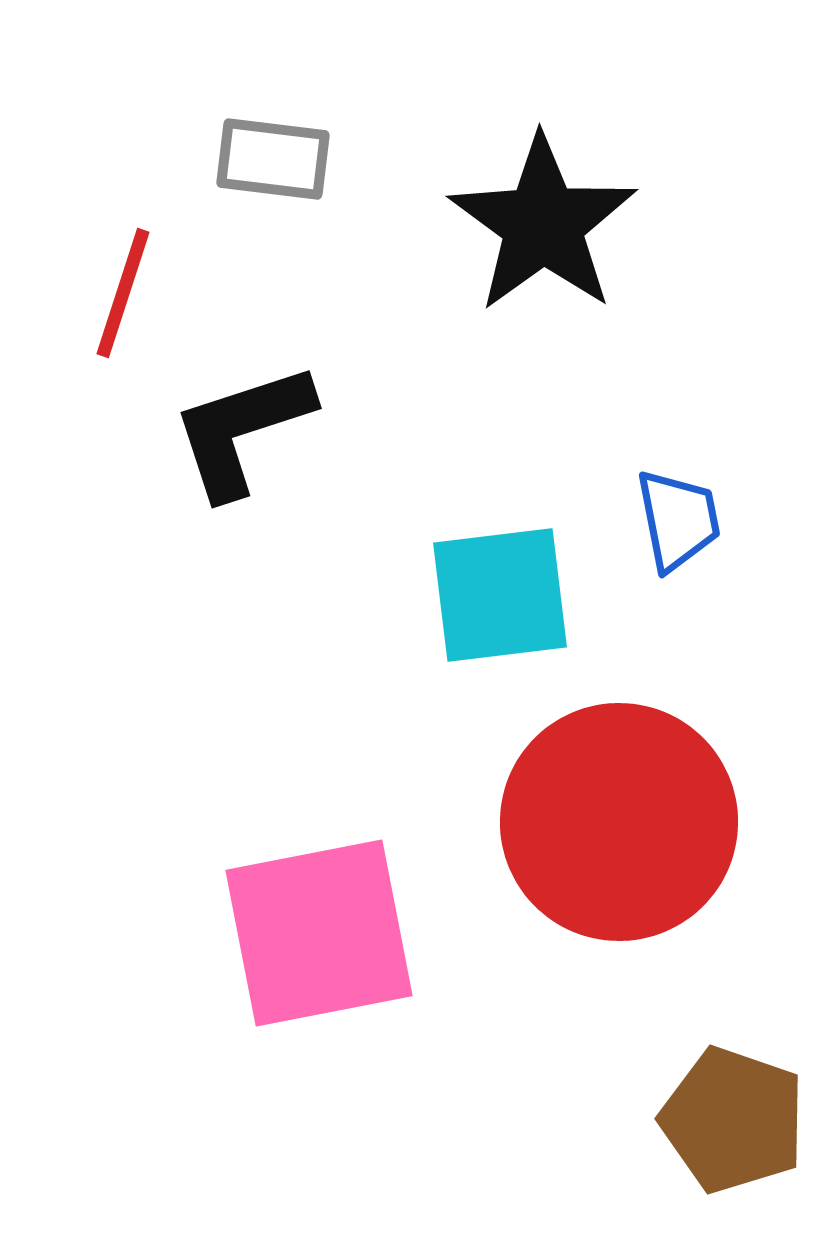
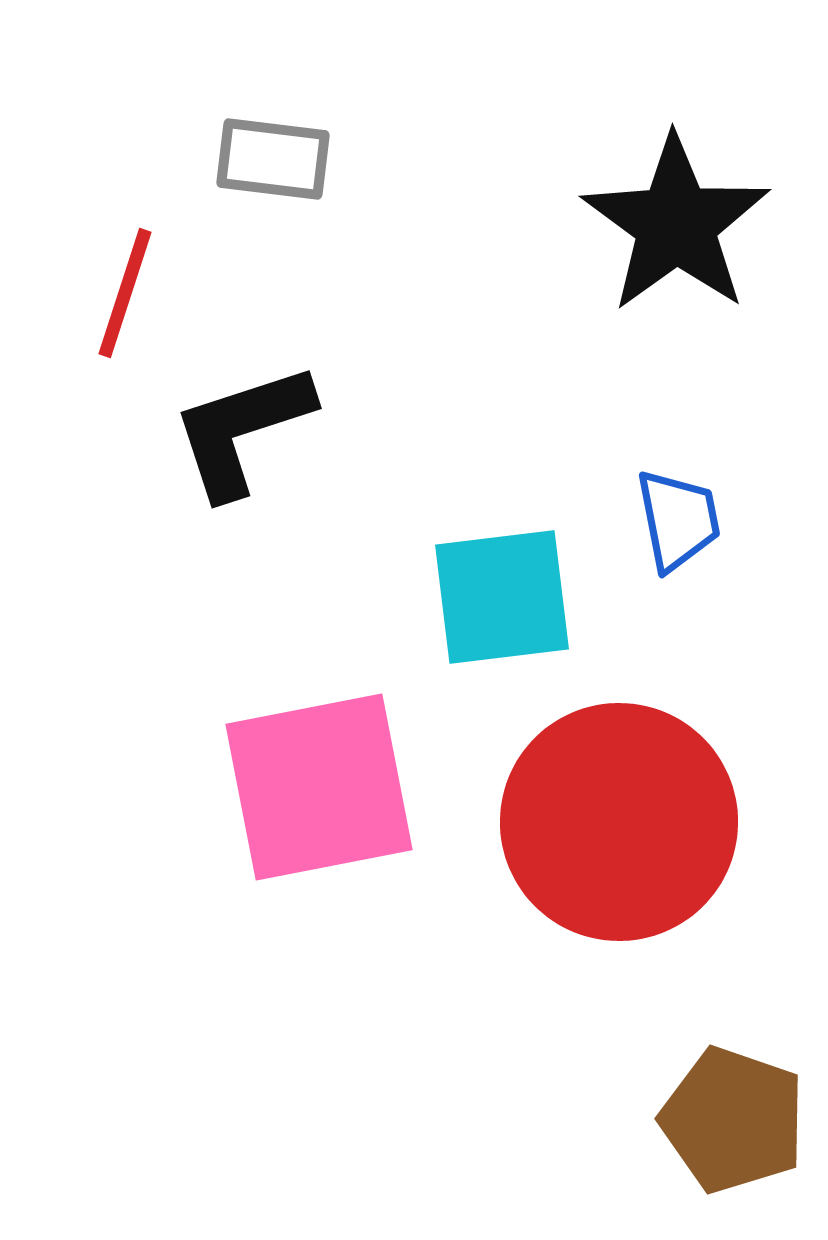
black star: moved 133 px right
red line: moved 2 px right
cyan square: moved 2 px right, 2 px down
pink square: moved 146 px up
